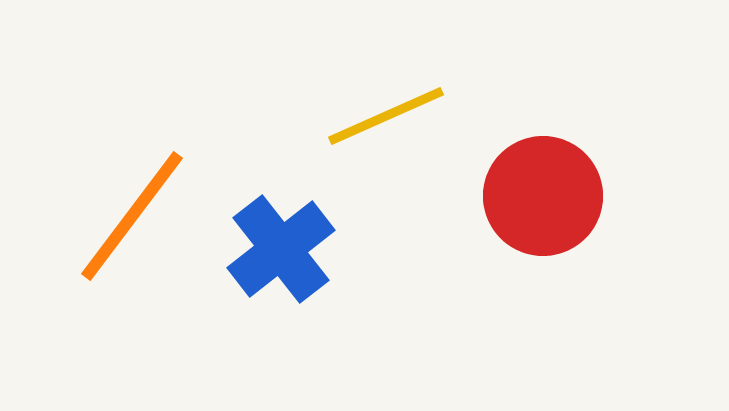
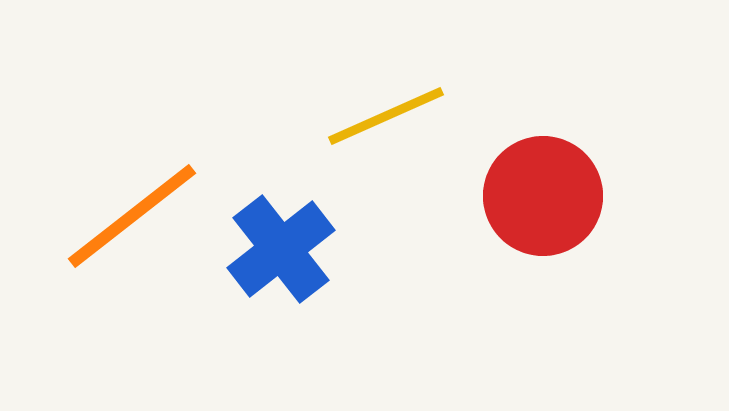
orange line: rotated 15 degrees clockwise
